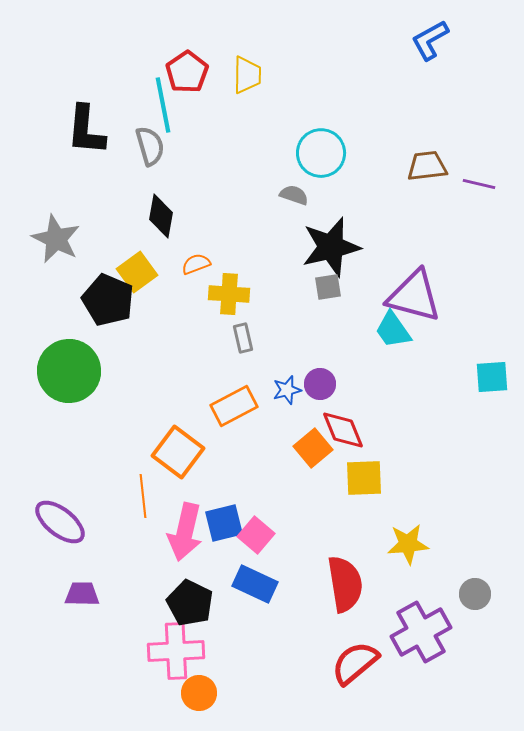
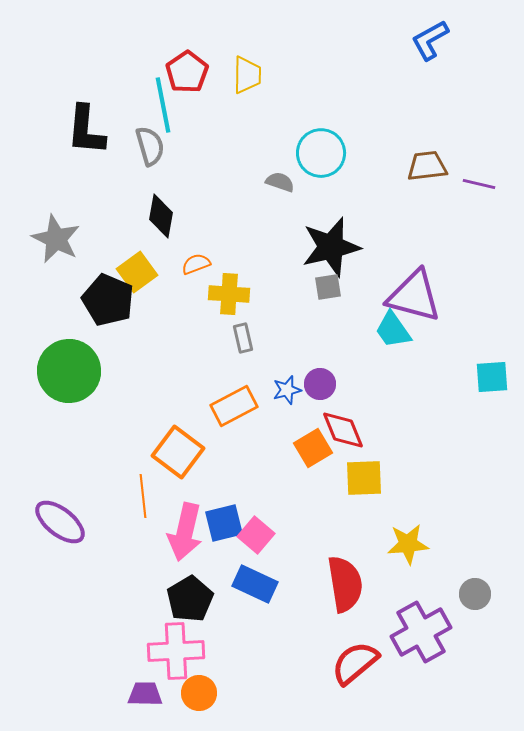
gray semicircle at (294, 195): moved 14 px left, 13 px up
orange square at (313, 448): rotated 9 degrees clockwise
purple trapezoid at (82, 594): moved 63 px right, 100 px down
black pentagon at (190, 603): moved 4 px up; rotated 15 degrees clockwise
